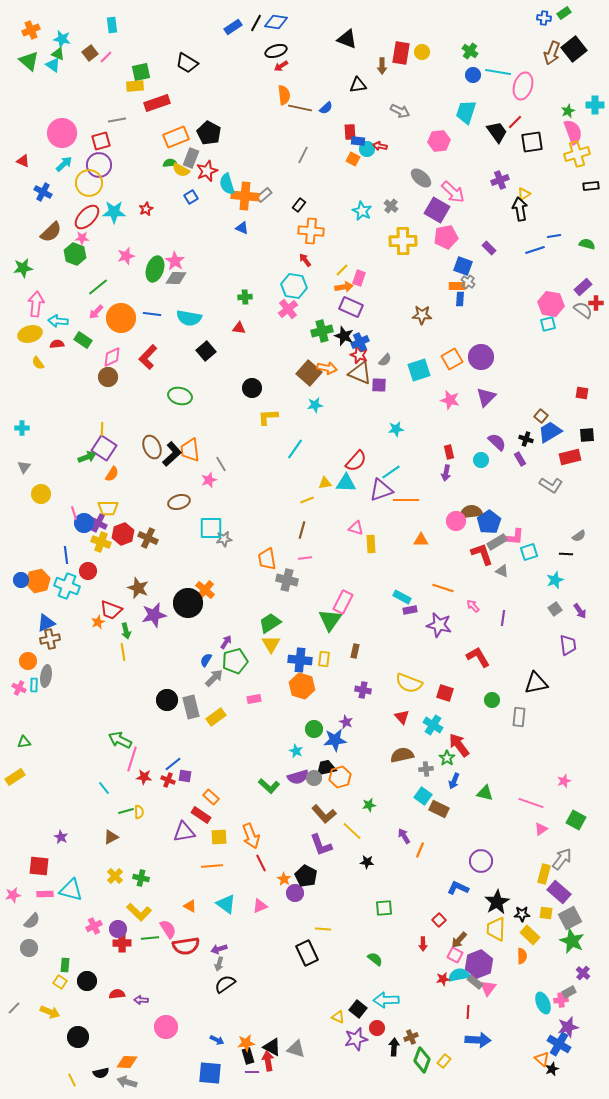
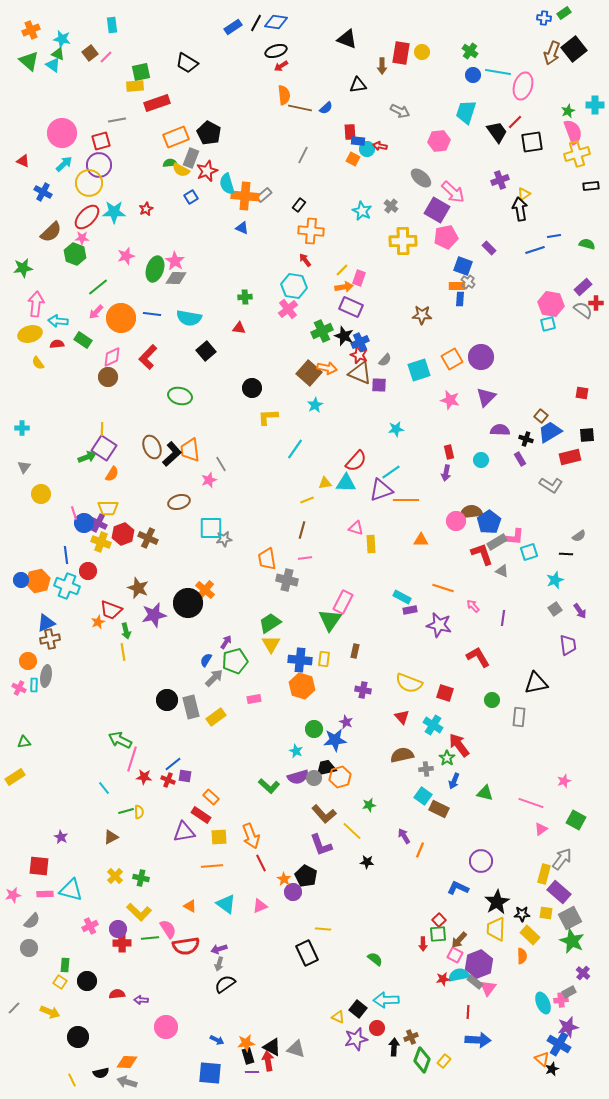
green cross at (322, 331): rotated 10 degrees counterclockwise
cyan star at (315, 405): rotated 21 degrees counterclockwise
purple semicircle at (497, 442): moved 3 px right, 12 px up; rotated 42 degrees counterclockwise
purple circle at (295, 893): moved 2 px left, 1 px up
green square at (384, 908): moved 54 px right, 26 px down
pink cross at (94, 926): moved 4 px left
